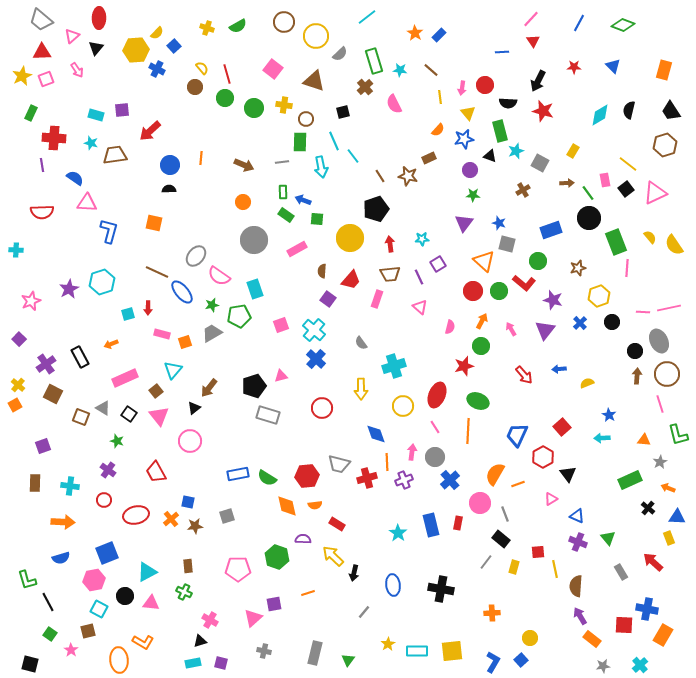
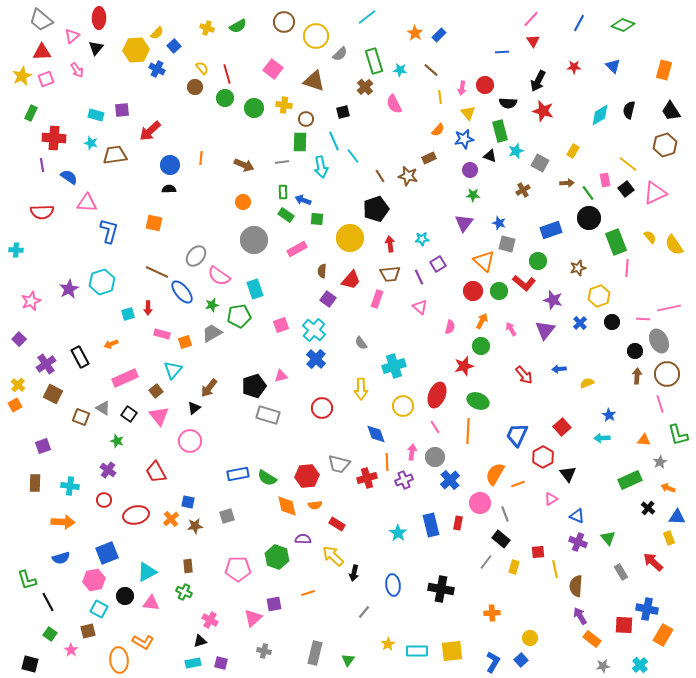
blue semicircle at (75, 178): moved 6 px left, 1 px up
pink line at (643, 312): moved 7 px down
